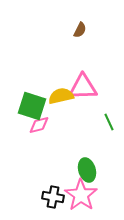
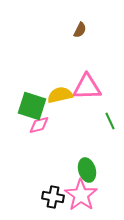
pink triangle: moved 4 px right
yellow semicircle: moved 1 px left, 1 px up
green line: moved 1 px right, 1 px up
